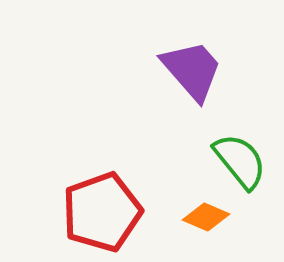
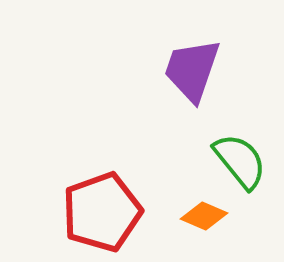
purple trapezoid: rotated 120 degrees counterclockwise
orange diamond: moved 2 px left, 1 px up
